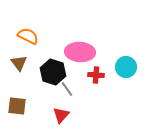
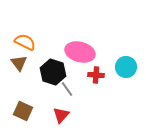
orange semicircle: moved 3 px left, 6 px down
pink ellipse: rotated 12 degrees clockwise
brown square: moved 6 px right, 5 px down; rotated 18 degrees clockwise
